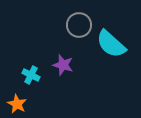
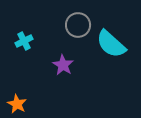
gray circle: moved 1 px left
purple star: rotated 15 degrees clockwise
cyan cross: moved 7 px left, 34 px up; rotated 36 degrees clockwise
